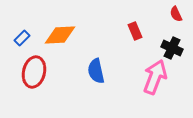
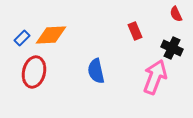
orange diamond: moved 9 px left
